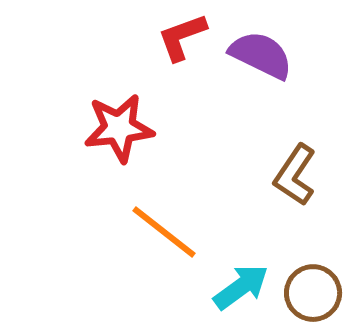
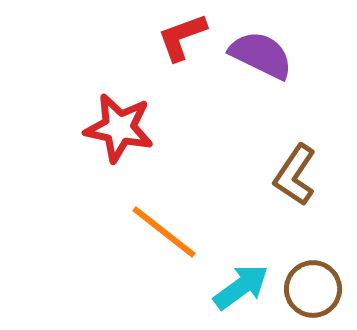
red star: rotated 18 degrees clockwise
brown circle: moved 4 px up
